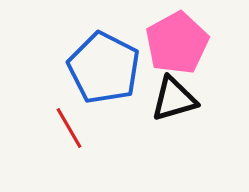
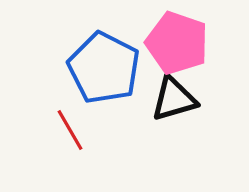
pink pentagon: rotated 24 degrees counterclockwise
red line: moved 1 px right, 2 px down
